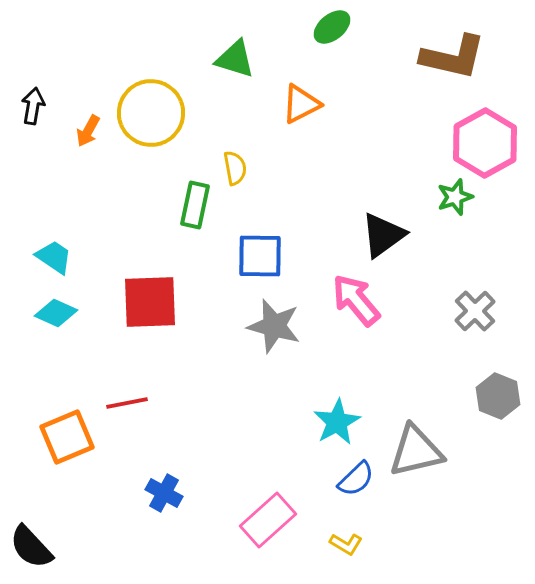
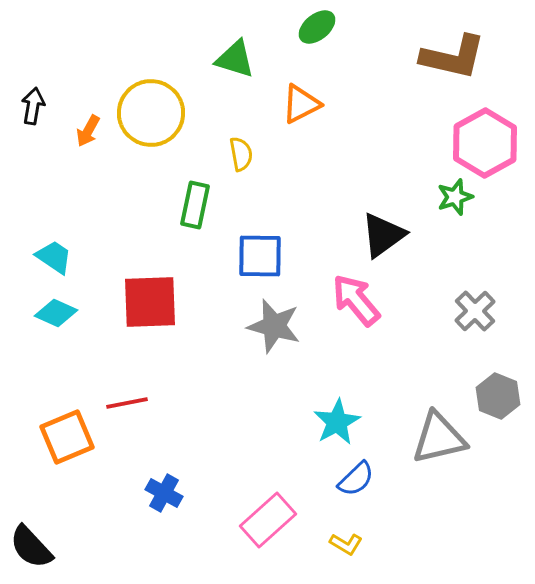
green ellipse: moved 15 px left
yellow semicircle: moved 6 px right, 14 px up
gray triangle: moved 23 px right, 13 px up
